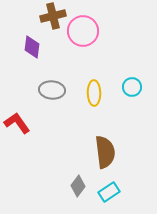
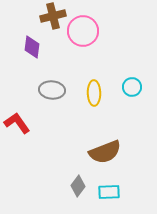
brown semicircle: rotated 76 degrees clockwise
cyan rectangle: rotated 30 degrees clockwise
